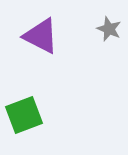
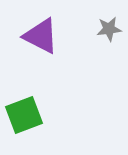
gray star: rotated 30 degrees counterclockwise
